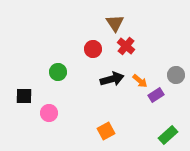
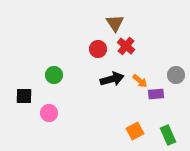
red circle: moved 5 px right
green circle: moved 4 px left, 3 px down
purple rectangle: moved 1 px up; rotated 28 degrees clockwise
orange square: moved 29 px right
green rectangle: rotated 72 degrees counterclockwise
